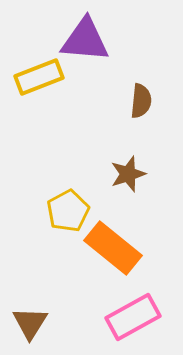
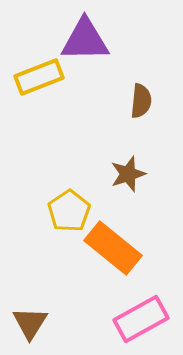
purple triangle: rotated 6 degrees counterclockwise
yellow pentagon: moved 1 px right; rotated 6 degrees counterclockwise
pink rectangle: moved 8 px right, 2 px down
